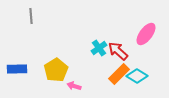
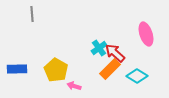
gray line: moved 1 px right, 2 px up
pink ellipse: rotated 55 degrees counterclockwise
red arrow: moved 3 px left, 2 px down
yellow pentagon: rotated 10 degrees counterclockwise
orange rectangle: moved 9 px left, 5 px up
